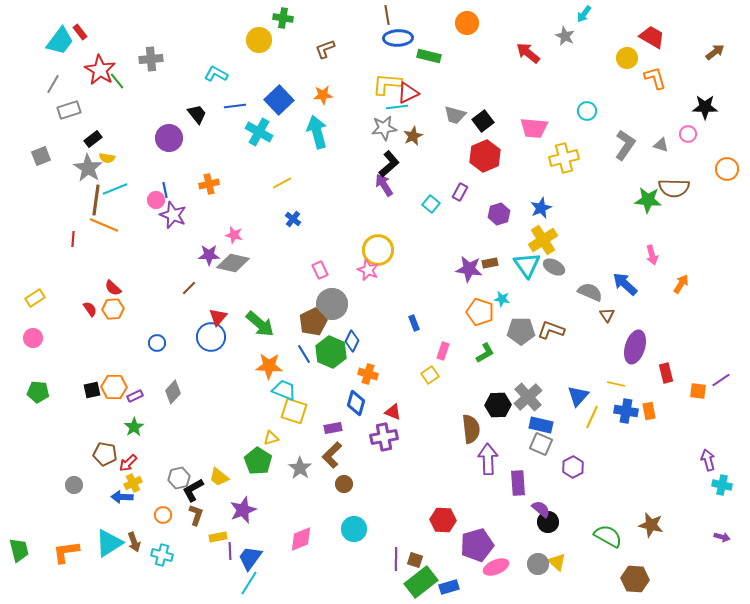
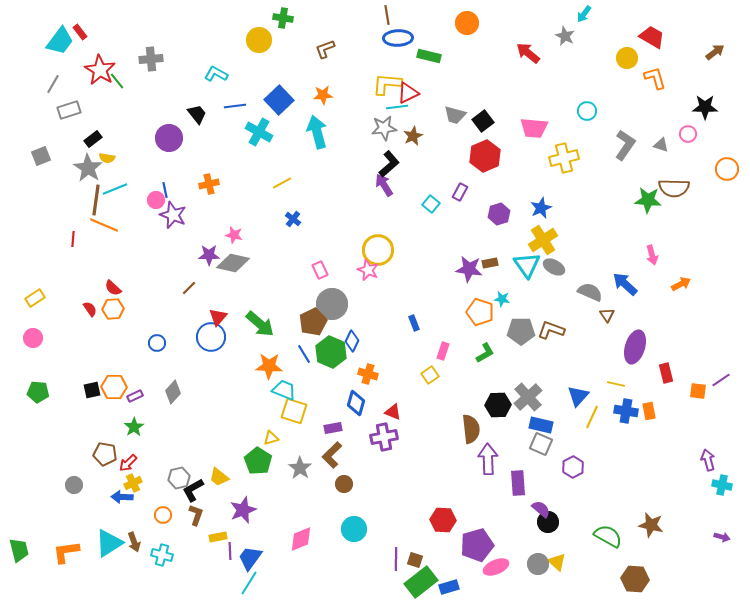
orange arrow at (681, 284): rotated 30 degrees clockwise
